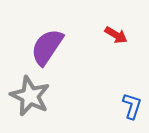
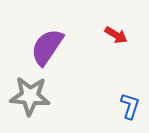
gray star: rotated 21 degrees counterclockwise
blue L-shape: moved 2 px left
